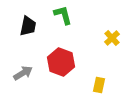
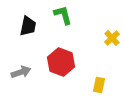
gray arrow: moved 2 px left, 1 px up; rotated 12 degrees clockwise
